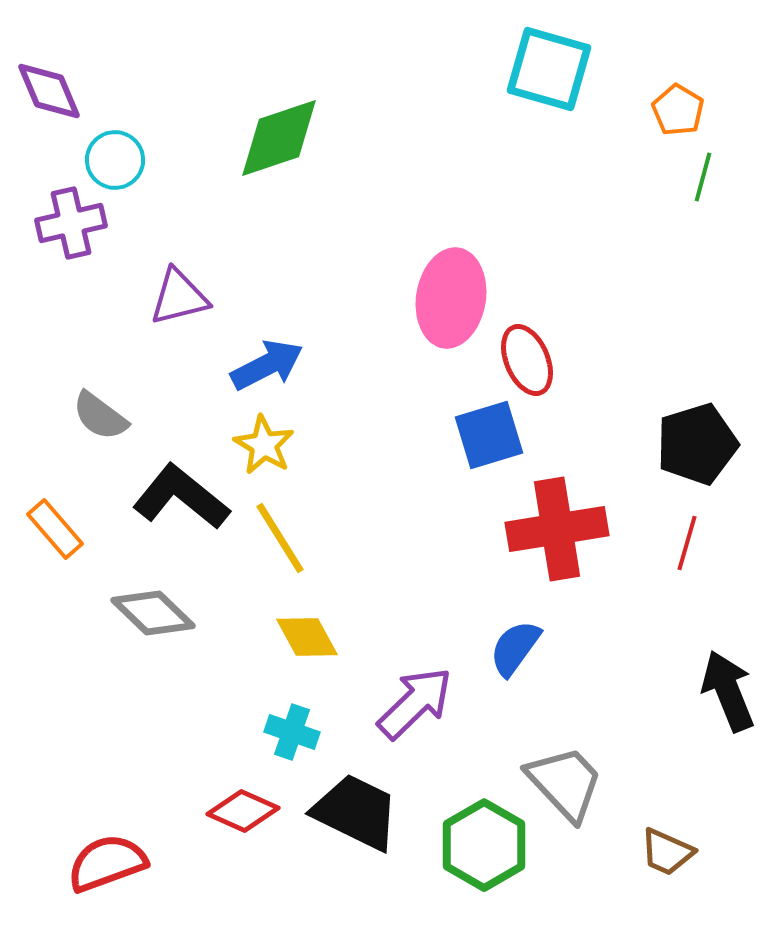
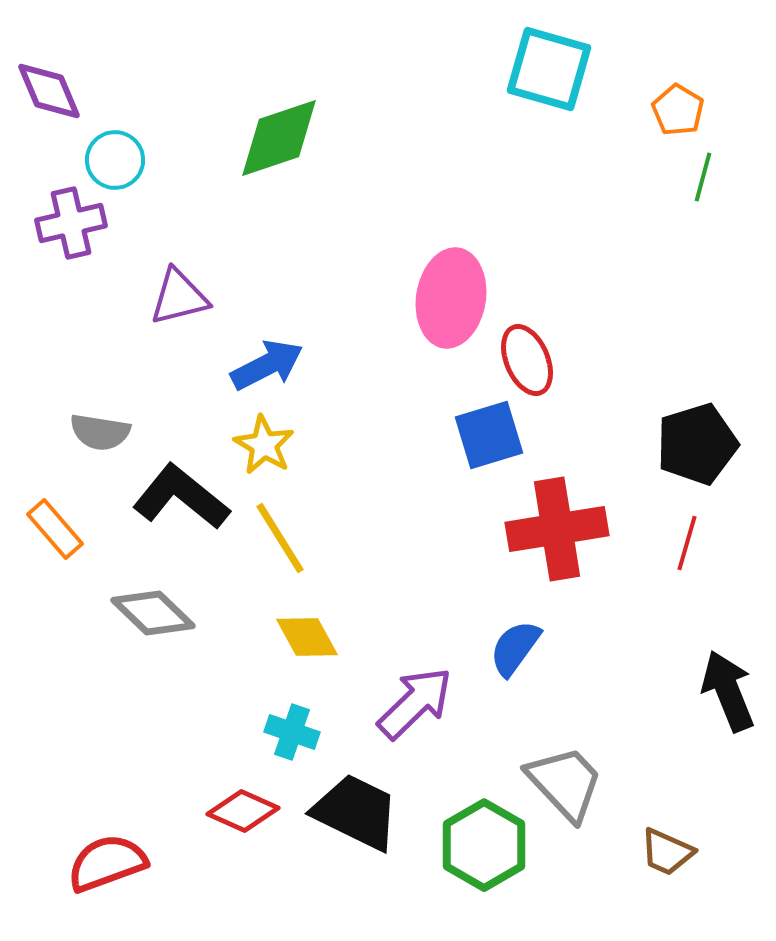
gray semicircle: moved 16 px down; rotated 28 degrees counterclockwise
